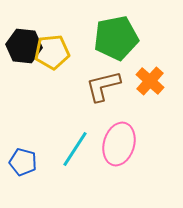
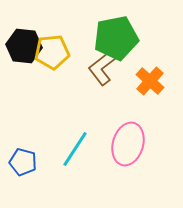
brown L-shape: moved 19 px up; rotated 24 degrees counterclockwise
pink ellipse: moved 9 px right
